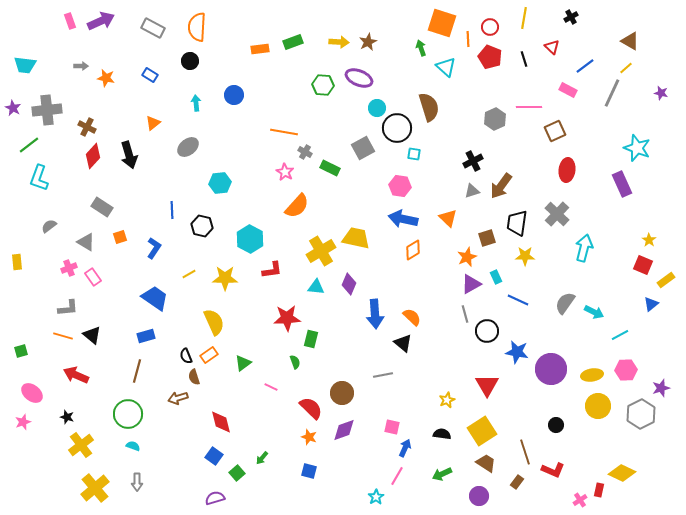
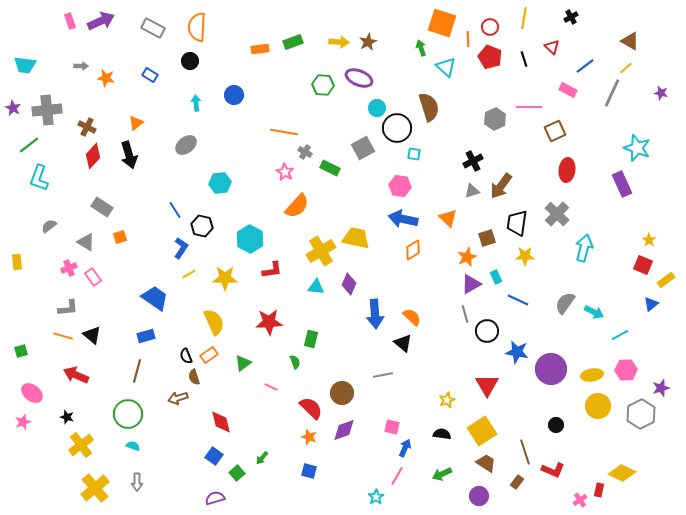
orange triangle at (153, 123): moved 17 px left
gray ellipse at (188, 147): moved 2 px left, 2 px up
blue line at (172, 210): moved 3 px right; rotated 30 degrees counterclockwise
blue L-shape at (154, 248): moved 27 px right
red star at (287, 318): moved 18 px left, 4 px down
